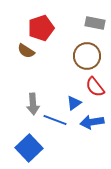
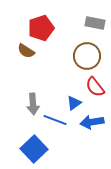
blue square: moved 5 px right, 1 px down
